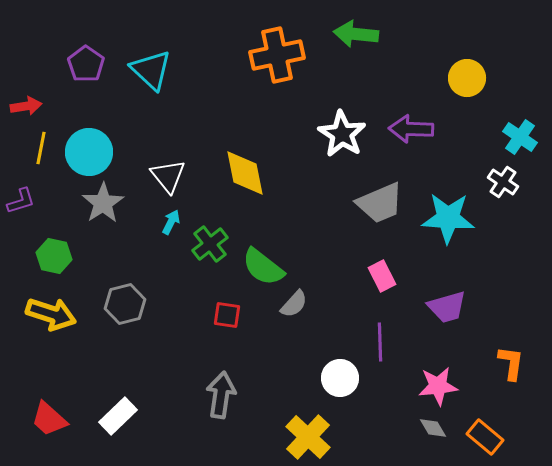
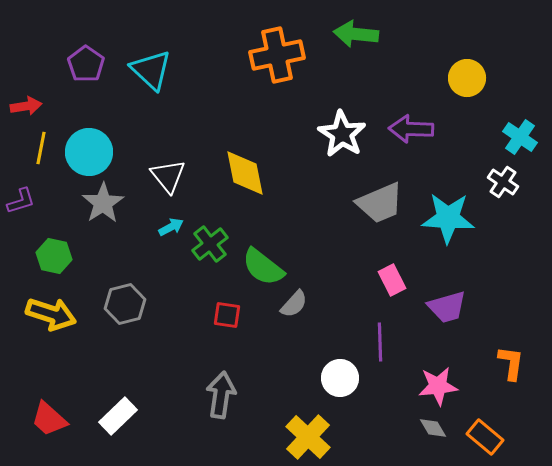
cyan arrow: moved 5 px down; rotated 35 degrees clockwise
pink rectangle: moved 10 px right, 4 px down
